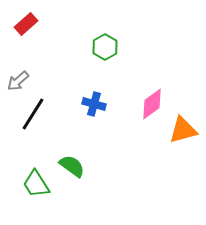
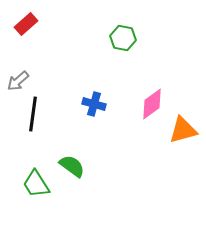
green hexagon: moved 18 px right, 9 px up; rotated 20 degrees counterclockwise
black line: rotated 24 degrees counterclockwise
